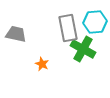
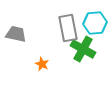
cyan hexagon: moved 1 px down
